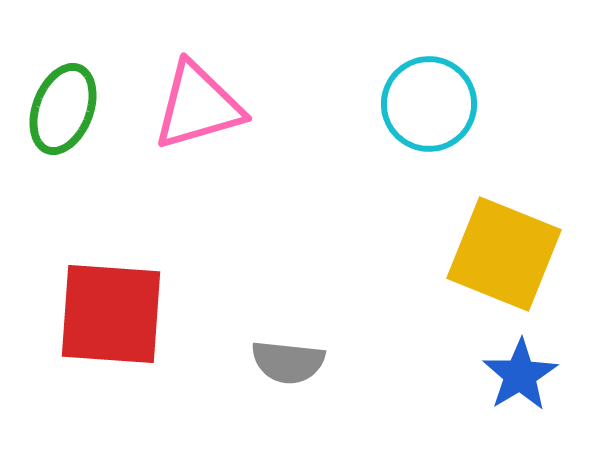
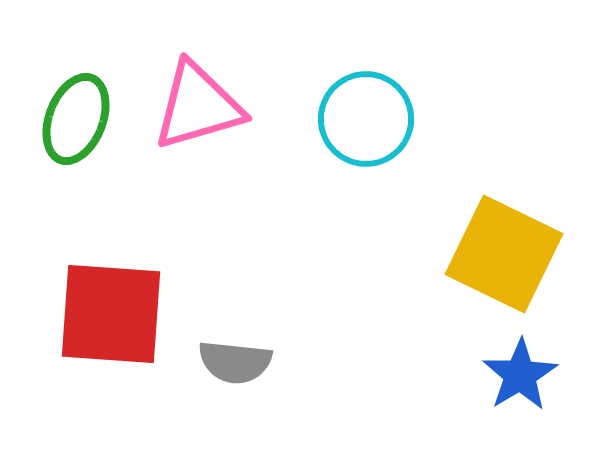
cyan circle: moved 63 px left, 15 px down
green ellipse: moved 13 px right, 10 px down
yellow square: rotated 4 degrees clockwise
gray semicircle: moved 53 px left
